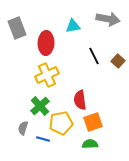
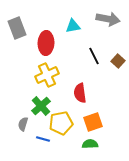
red semicircle: moved 7 px up
green cross: moved 1 px right
gray semicircle: moved 4 px up
